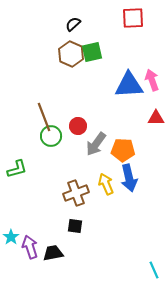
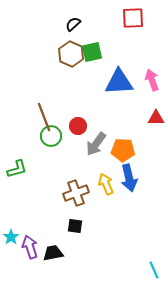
blue triangle: moved 10 px left, 3 px up
